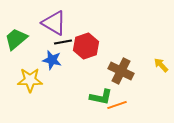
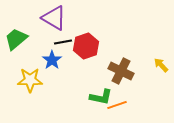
purple triangle: moved 5 px up
blue star: rotated 24 degrees clockwise
